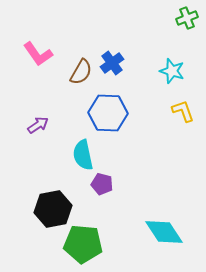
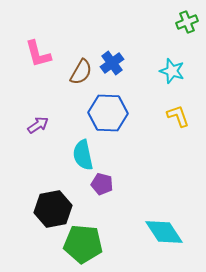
green cross: moved 4 px down
pink L-shape: rotated 20 degrees clockwise
yellow L-shape: moved 5 px left, 5 px down
